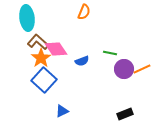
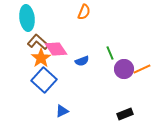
green line: rotated 56 degrees clockwise
